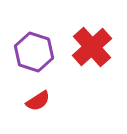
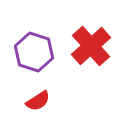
red cross: moved 1 px left, 1 px up
